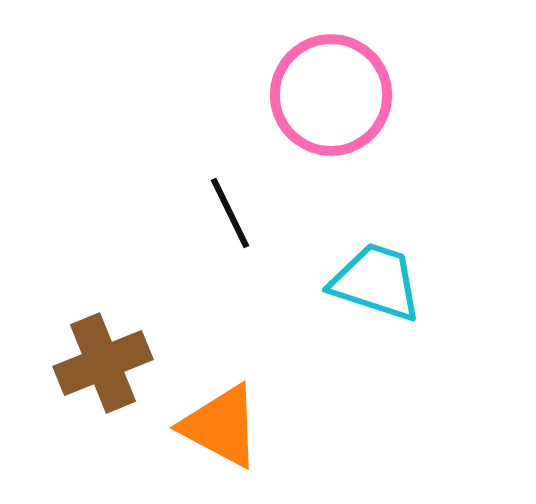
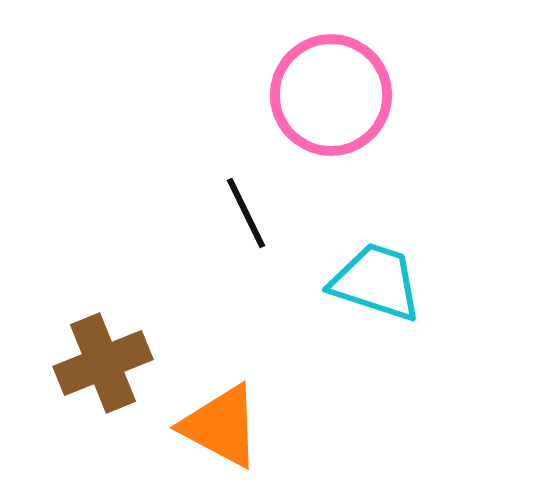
black line: moved 16 px right
